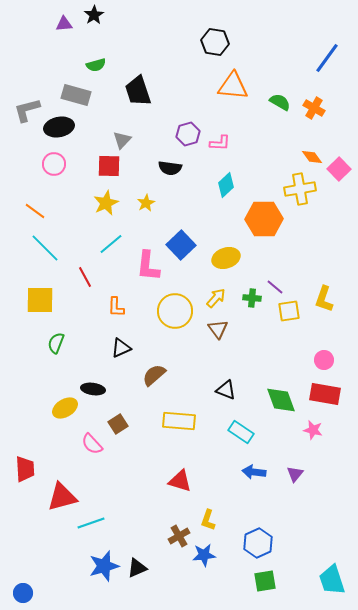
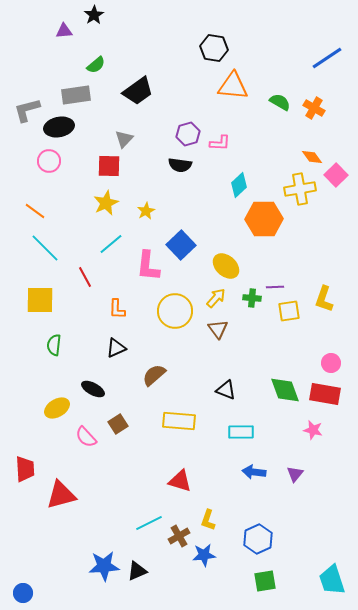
purple triangle at (64, 24): moved 7 px down
black hexagon at (215, 42): moved 1 px left, 6 px down
blue line at (327, 58): rotated 20 degrees clockwise
green semicircle at (96, 65): rotated 24 degrees counterclockwise
black trapezoid at (138, 91): rotated 108 degrees counterclockwise
gray rectangle at (76, 95): rotated 24 degrees counterclockwise
gray triangle at (122, 140): moved 2 px right, 1 px up
pink circle at (54, 164): moved 5 px left, 3 px up
black semicircle at (170, 168): moved 10 px right, 3 px up
pink square at (339, 169): moved 3 px left, 6 px down
cyan diamond at (226, 185): moved 13 px right
yellow star at (146, 203): moved 8 px down
yellow ellipse at (226, 258): moved 8 px down; rotated 60 degrees clockwise
purple line at (275, 287): rotated 42 degrees counterclockwise
orange L-shape at (116, 307): moved 1 px right, 2 px down
green semicircle at (56, 343): moved 2 px left, 2 px down; rotated 15 degrees counterclockwise
black triangle at (121, 348): moved 5 px left
pink circle at (324, 360): moved 7 px right, 3 px down
black ellipse at (93, 389): rotated 20 degrees clockwise
green diamond at (281, 400): moved 4 px right, 10 px up
yellow ellipse at (65, 408): moved 8 px left
cyan rectangle at (241, 432): rotated 35 degrees counterclockwise
pink semicircle at (92, 444): moved 6 px left, 7 px up
red triangle at (62, 497): moved 1 px left, 2 px up
cyan line at (91, 523): moved 58 px right; rotated 8 degrees counterclockwise
blue hexagon at (258, 543): moved 4 px up
blue star at (104, 566): rotated 12 degrees clockwise
black triangle at (137, 568): moved 3 px down
